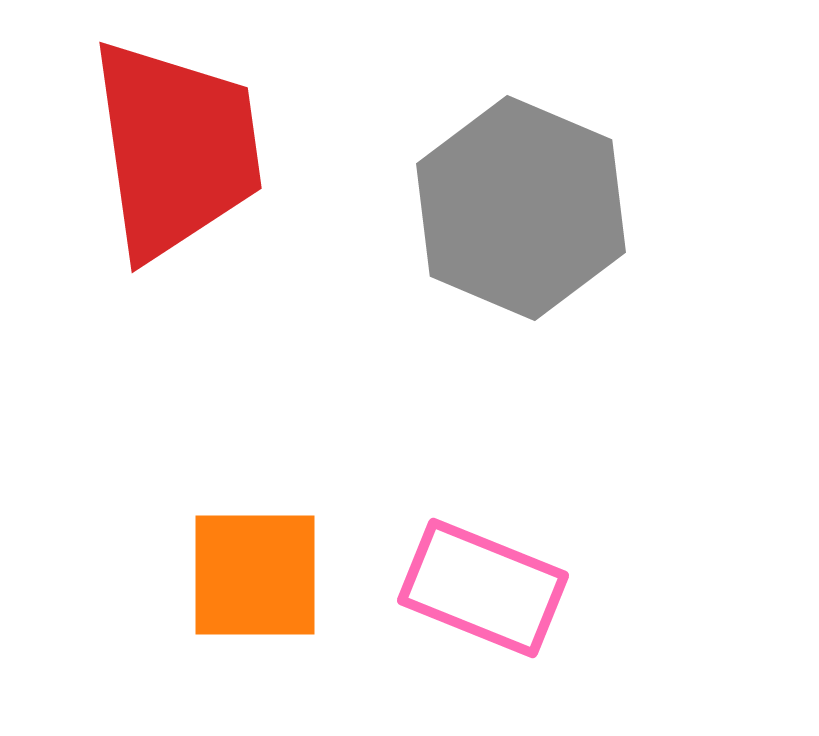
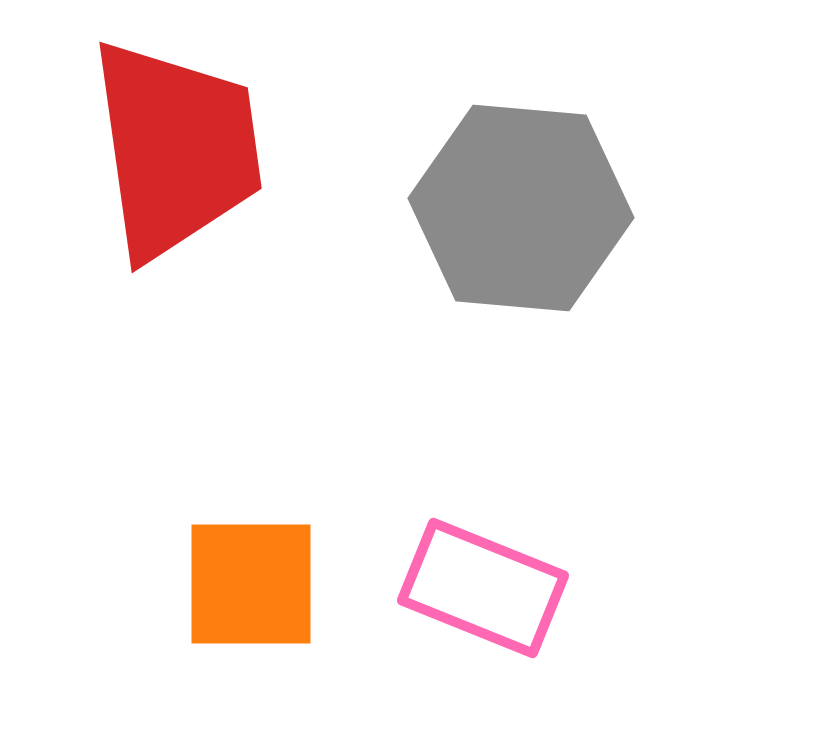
gray hexagon: rotated 18 degrees counterclockwise
orange square: moved 4 px left, 9 px down
